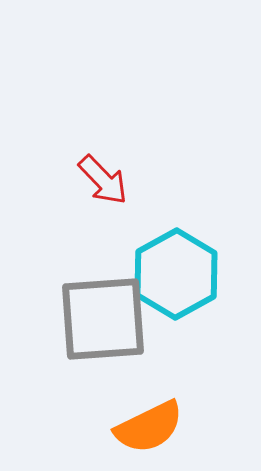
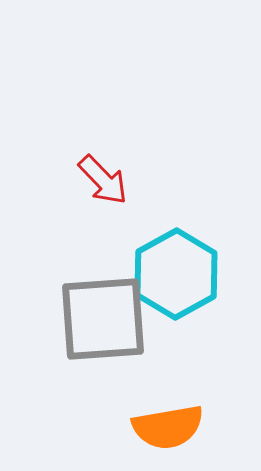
orange semicircle: moved 19 px right; rotated 16 degrees clockwise
